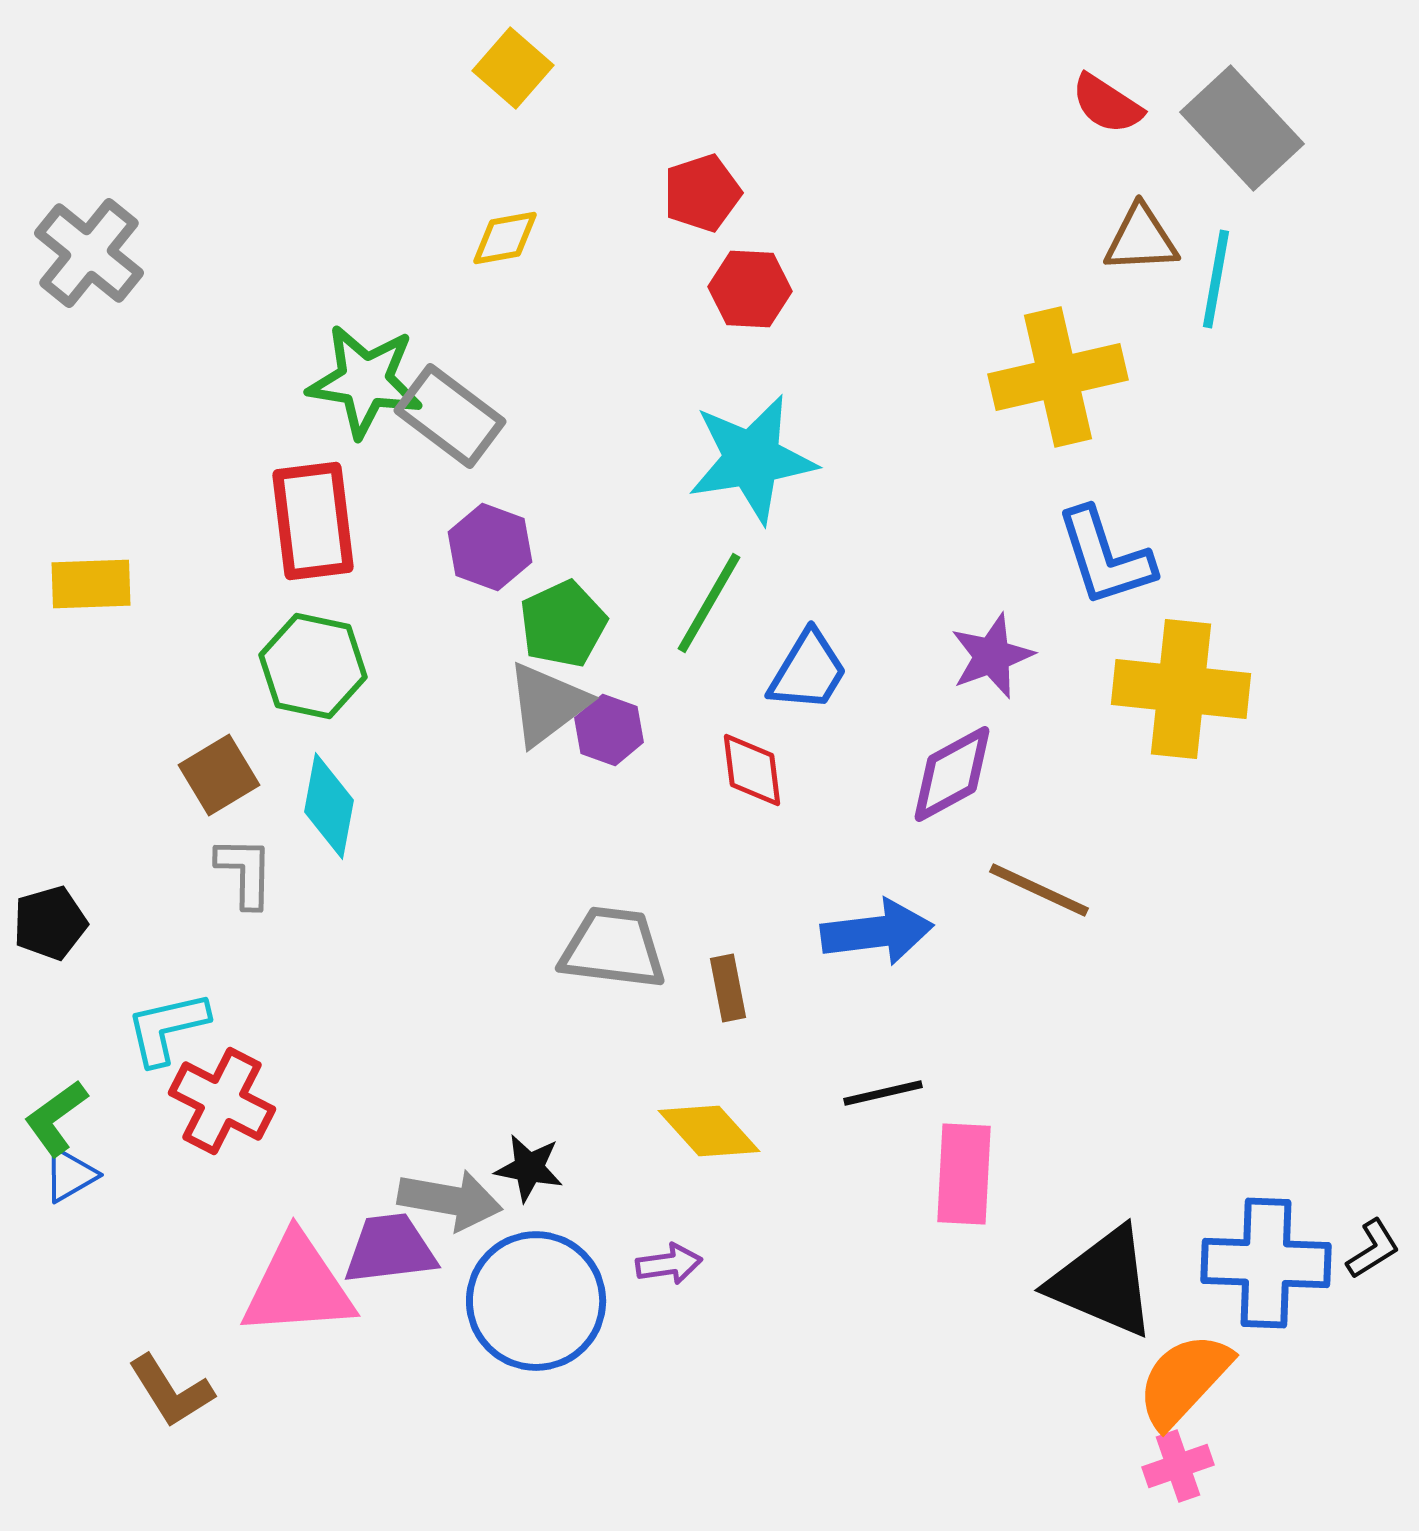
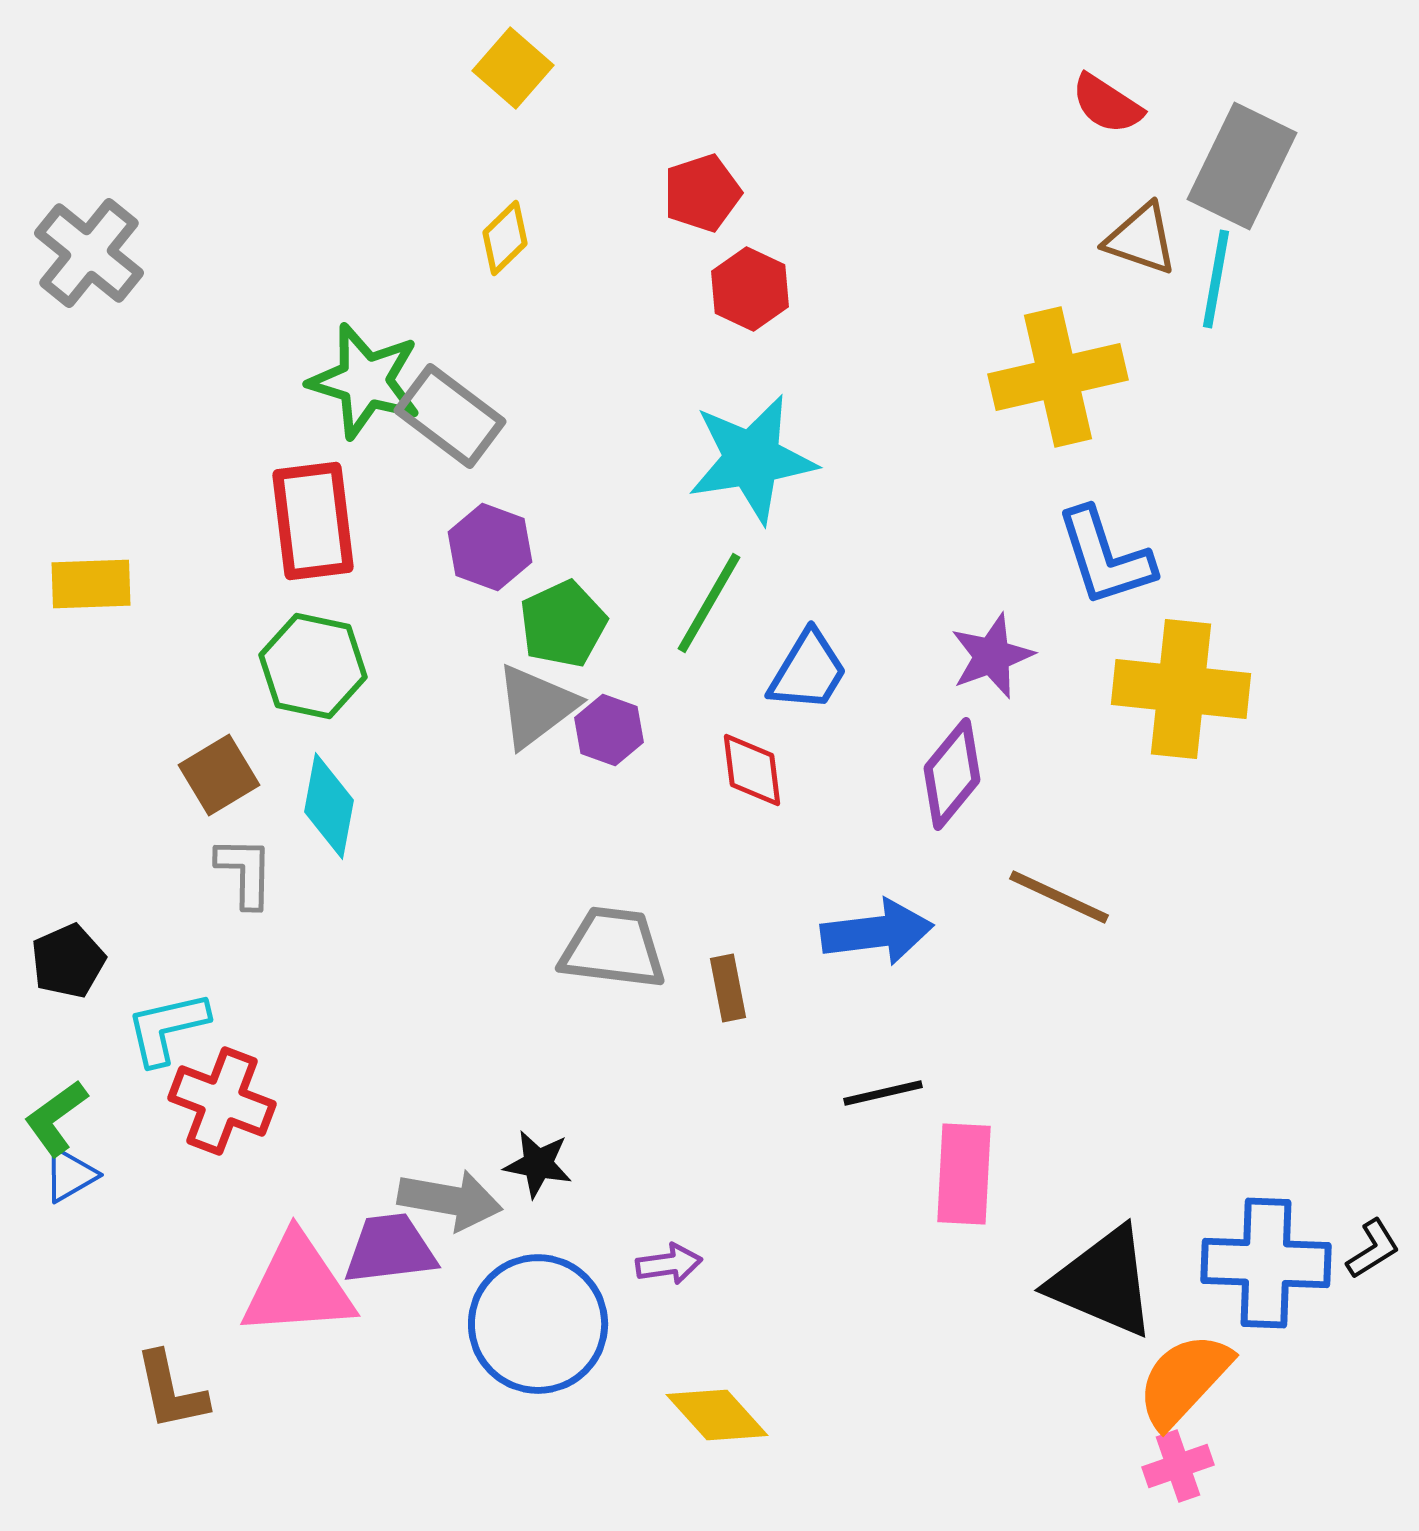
gray rectangle at (1242, 128): moved 38 px down; rotated 69 degrees clockwise
yellow diamond at (505, 238): rotated 34 degrees counterclockwise
brown triangle at (1141, 239): rotated 22 degrees clockwise
red hexagon at (750, 289): rotated 22 degrees clockwise
green star at (365, 381): rotated 8 degrees clockwise
gray triangle at (547, 704): moved 11 px left, 2 px down
purple diamond at (952, 774): rotated 22 degrees counterclockwise
brown line at (1039, 890): moved 20 px right, 7 px down
black pentagon at (50, 923): moved 18 px right, 38 px down; rotated 8 degrees counterclockwise
red cross at (222, 1101): rotated 6 degrees counterclockwise
yellow diamond at (709, 1131): moved 8 px right, 284 px down
black star at (529, 1168): moved 9 px right, 4 px up
blue circle at (536, 1301): moved 2 px right, 23 px down
brown L-shape at (171, 1391): rotated 20 degrees clockwise
